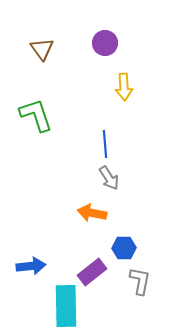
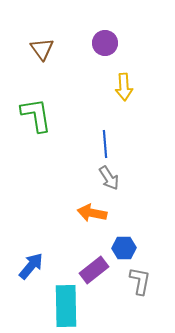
green L-shape: rotated 9 degrees clockwise
blue arrow: rotated 44 degrees counterclockwise
purple rectangle: moved 2 px right, 2 px up
